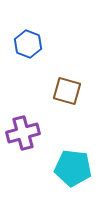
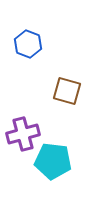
purple cross: moved 1 px down
cyan pentagon: moved 20 px left, 7 px up
